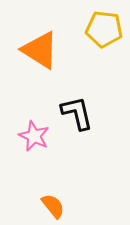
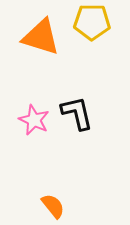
yellow pentagon: moved 12 px left, 7 px up; rotated 6 degrees counterclockwise
orange triangle: moved 1 px right, 13 px up; rotated 15 degrees counterclockwise
pink star: moved 16 px up
